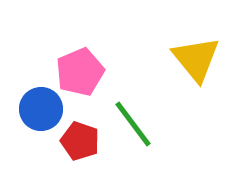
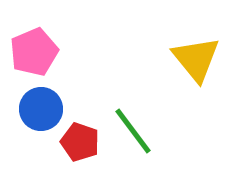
pink pentagon: moved 46 px left, 20 px up
green line: moved 7 px down
red pentagon: moved 1 px down
